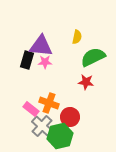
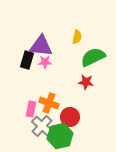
pink rectangle: rotated 63 degrees clockwise
